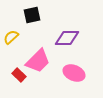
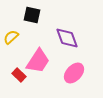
black square: rotated 24 degrees clockwise
purple diamond: rotated 70 degrees clockwise
pink trapezoid: rotated 12 degrees counterclockwise
pink ellipse: rotated 70 degrees counterclockwise
